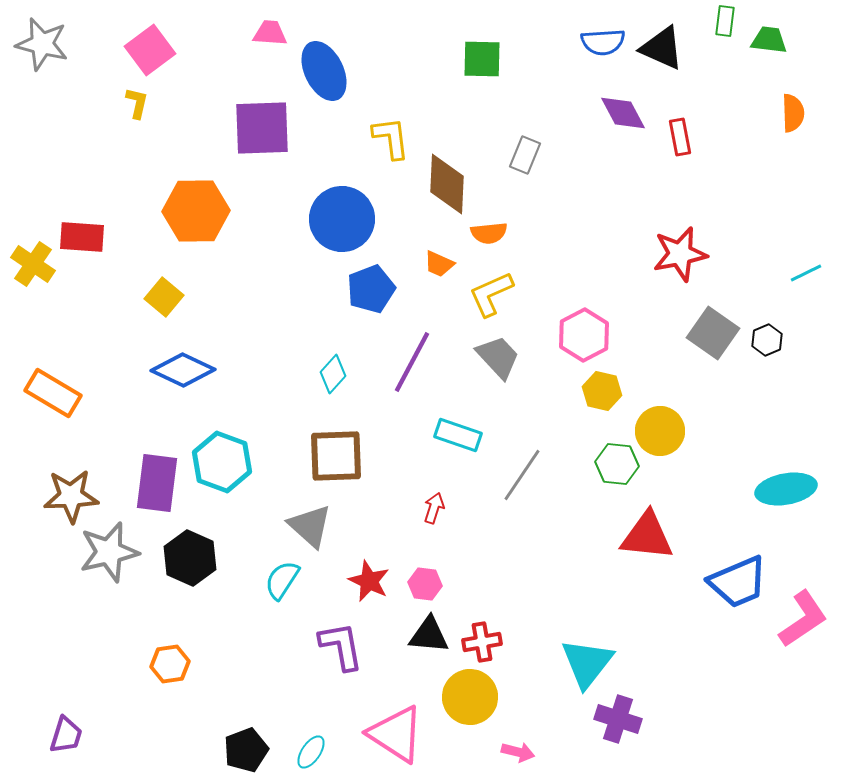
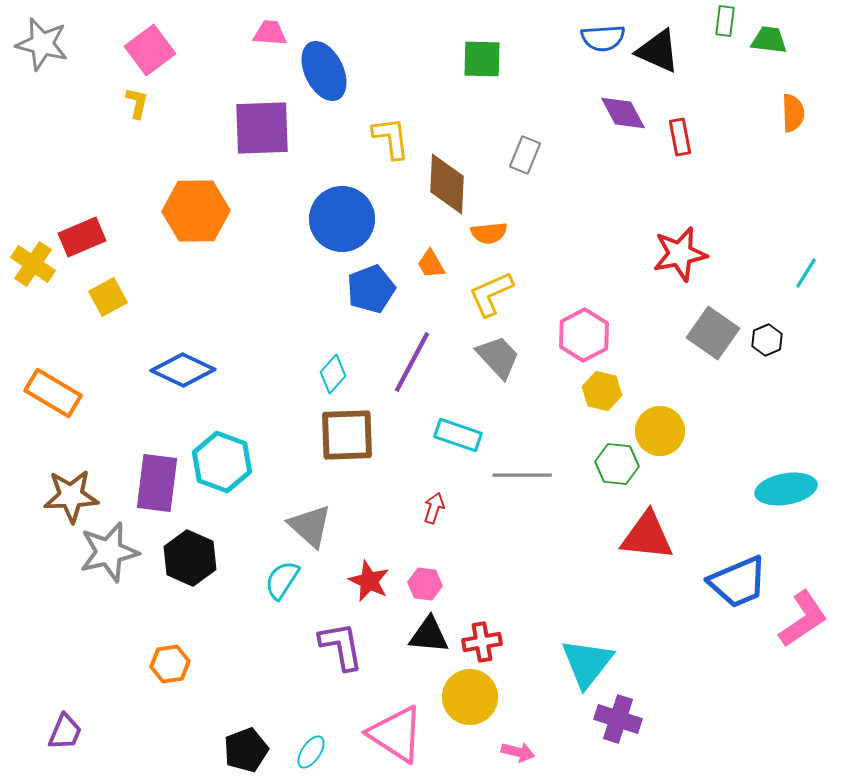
blue semicircle at (603, 42): moved 4 px up
black triangle at (662, 48): moved 4 px left, 3 px down
red rectangle at (82, 237): rotated 27 degrees counterclockwise
orange trapezoid at (439, 264): moved 8 px left; rotated 36 degrees clockwise
cyan line at (806, 273): rotated 32 degrees counterclockwise
yellow square at (164, 297): moved 56 px left; rotated 21 degrees clockwise
brown square at (336, 456): moved 11 px right, 21 px up
gray line at (522, 475): rotated 56 degrees clockwise
purple trapezoid at (66, 735): moved 1 px left, 3 px up; rotated 6 degrees clockwise
